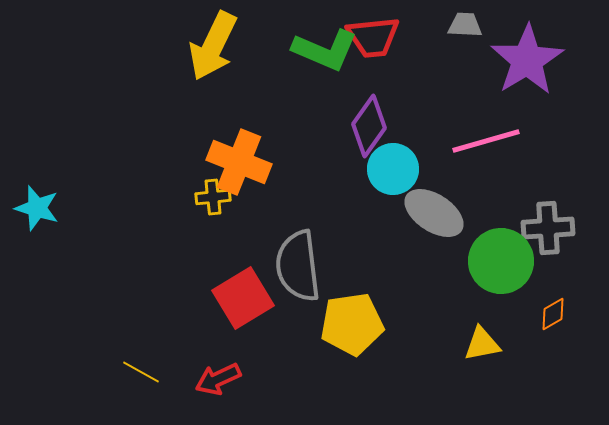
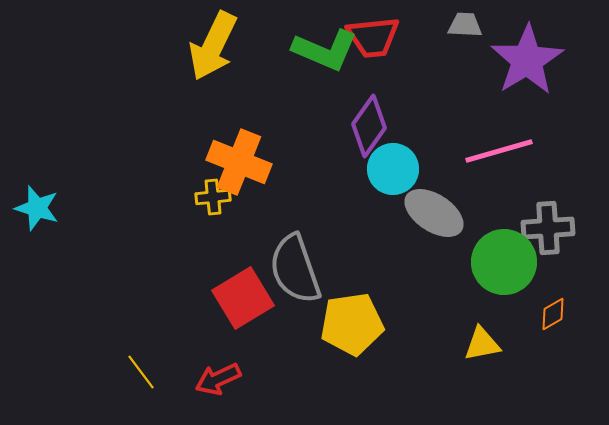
pink line: moved 13 px right, 10 px down
green circle: moved 3 px right, 1 px down
gray semicircle: moved 3 px left, 3 px down; rotated 12 degrees counterclockwise
yellow line: rotated 24 degrees clockwise
